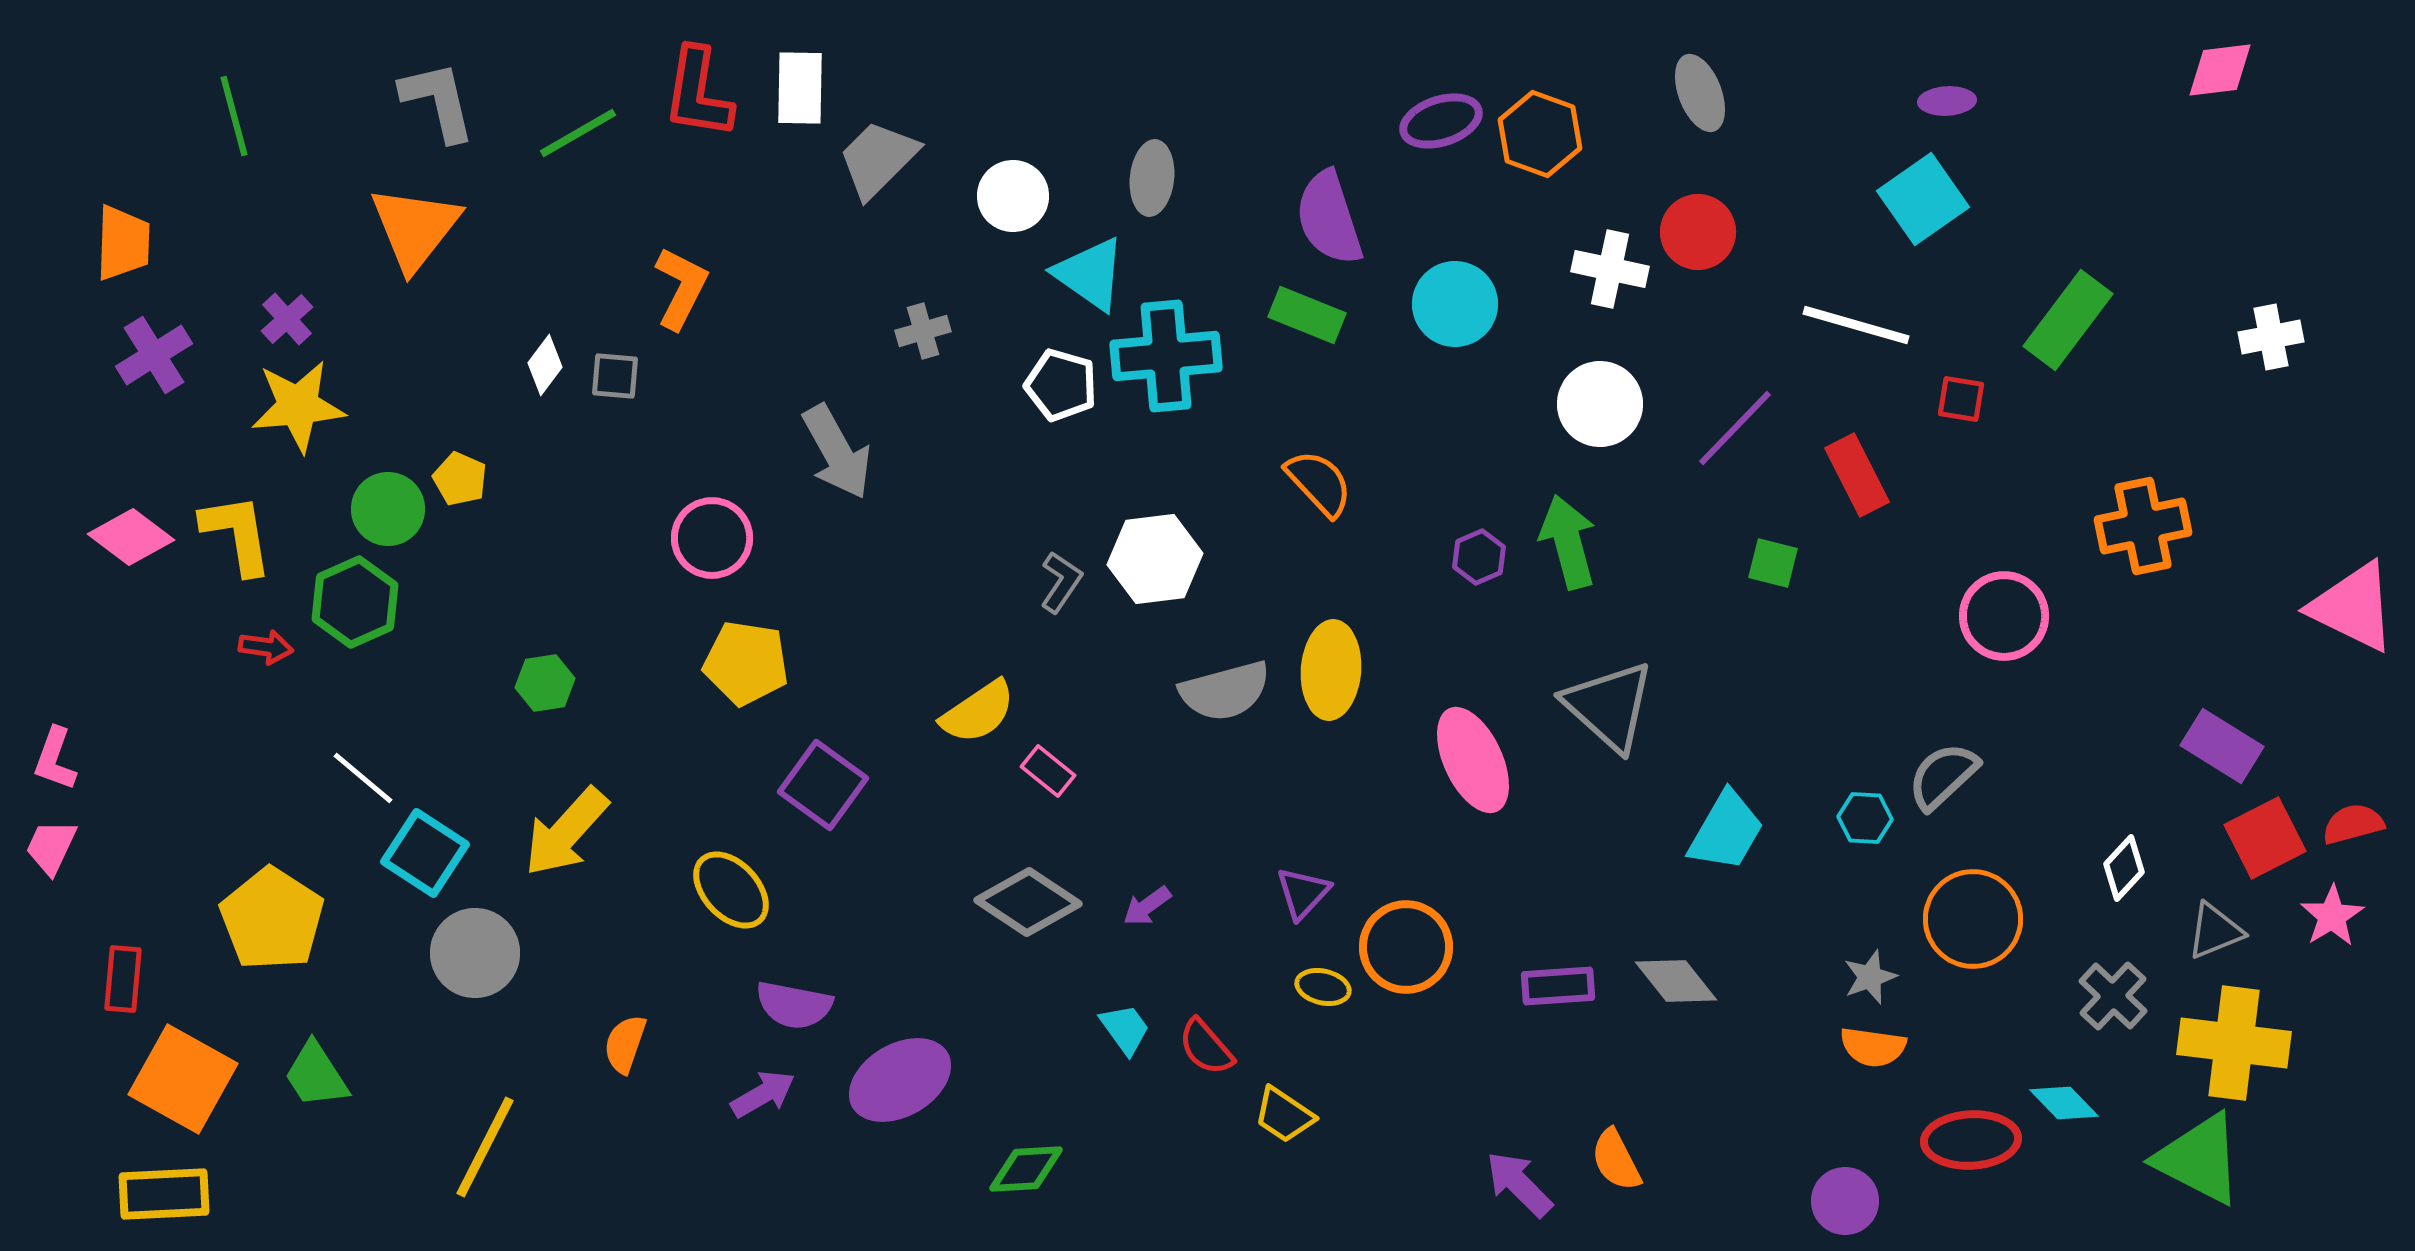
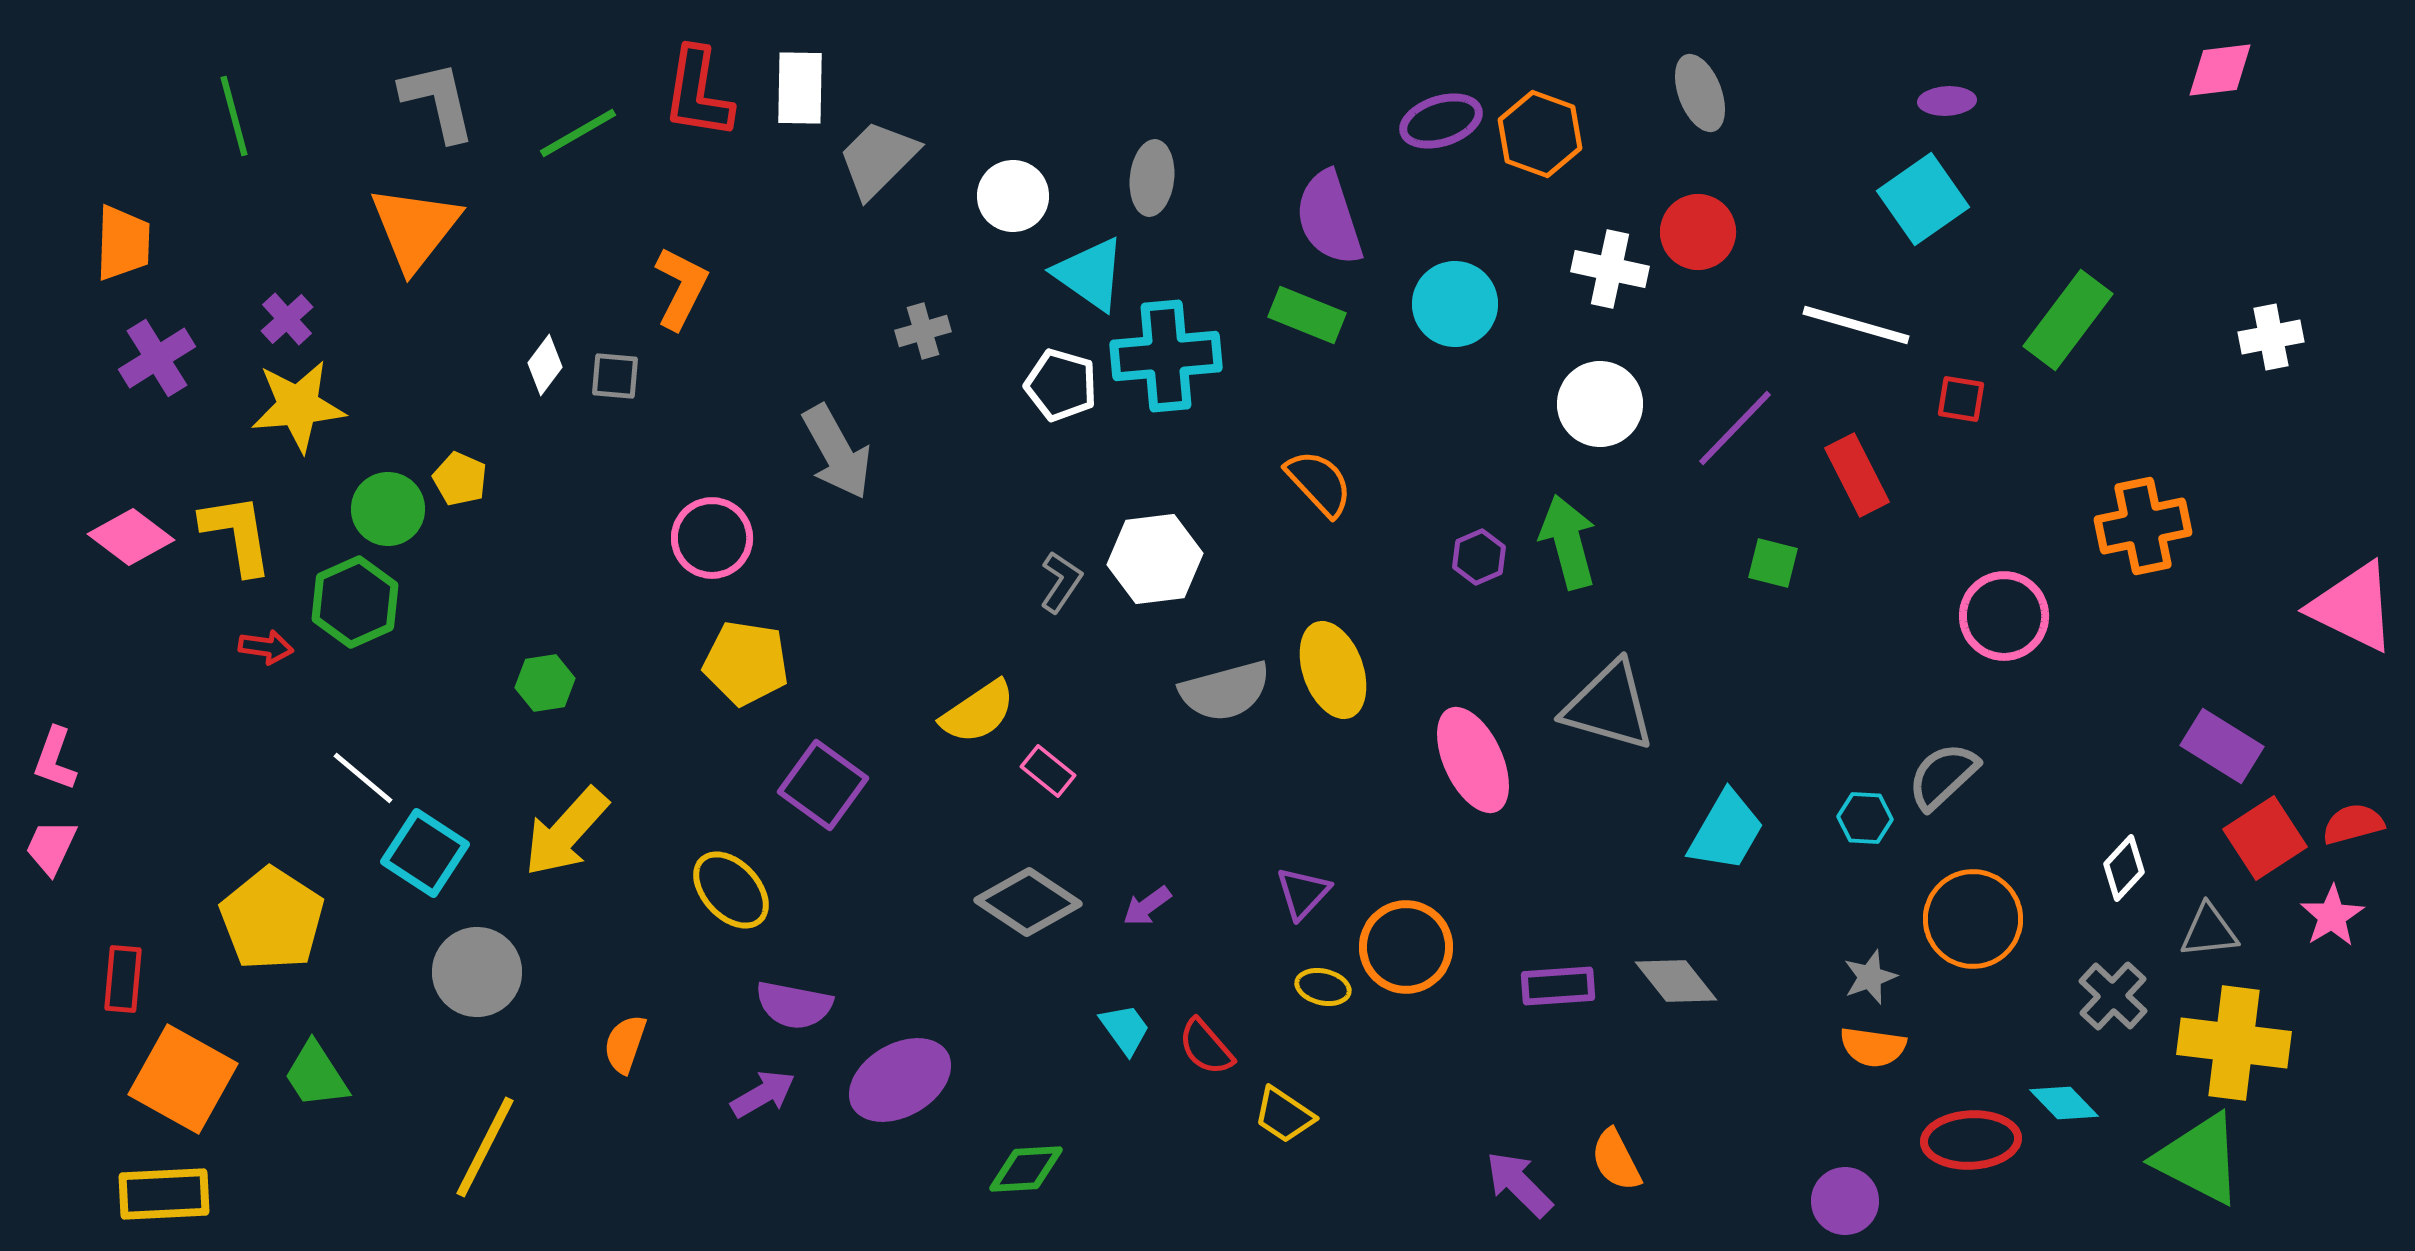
purple cross at (154, 355): moved 3 px right, 3 px down
yellow ellipse at (1331, 670): moved 2 px right; rotated 24 degrees counterclockwise
gray triangle at (1609, 706): rotated 26 degrees counterclockwise
red square at (2265, 838): rotated 6 degrees counterclockwise
gray triangle at (2215, 931): moved 6 px left; rotated 16 degrees clockwise
gray circle at (475, 953): moved 2 px right, 19 px down
